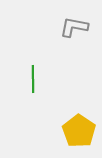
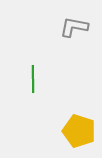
yellow pentagon: rotated 16 degrees counterclockwise
